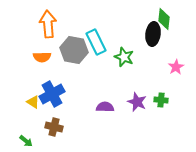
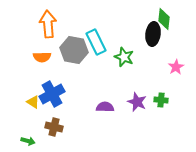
green arrow: moved 2 px right; rotated 24 degrees counterclockwise
